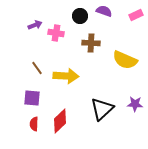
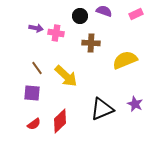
pink rectangle: moved 1 px up
purple arrow: moved 1 px right, 3 px down; rotated 32 degrees clockwise
yellow semicircle: rotated 135 degrees clockwise
yellow arrow: rotated 40 degrees clockwise
purple square: moved 5 px up
purple star: rotated 21 degrees clockwise
black triangle: rotated 20 degrees clockwise
red semicircle: rotated 128 degrees counterclockwise
